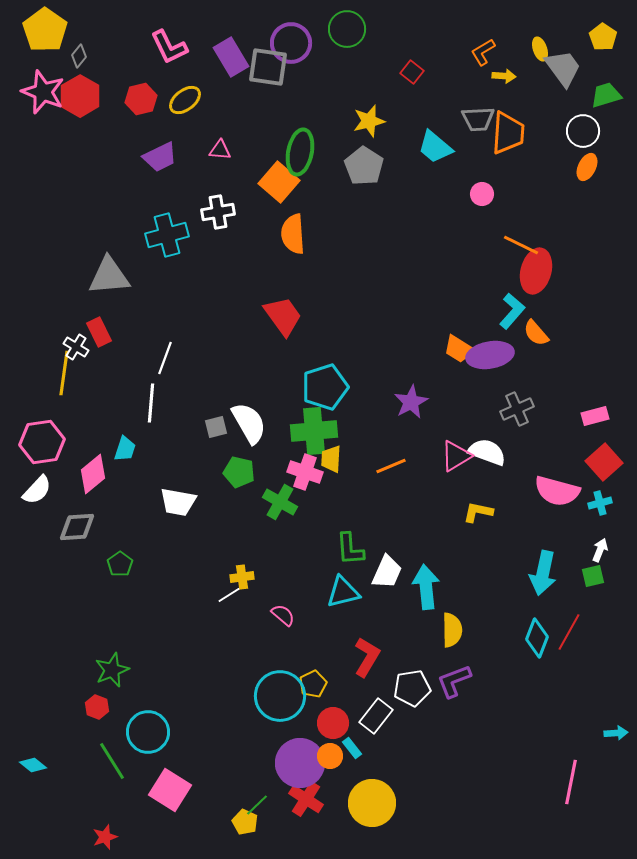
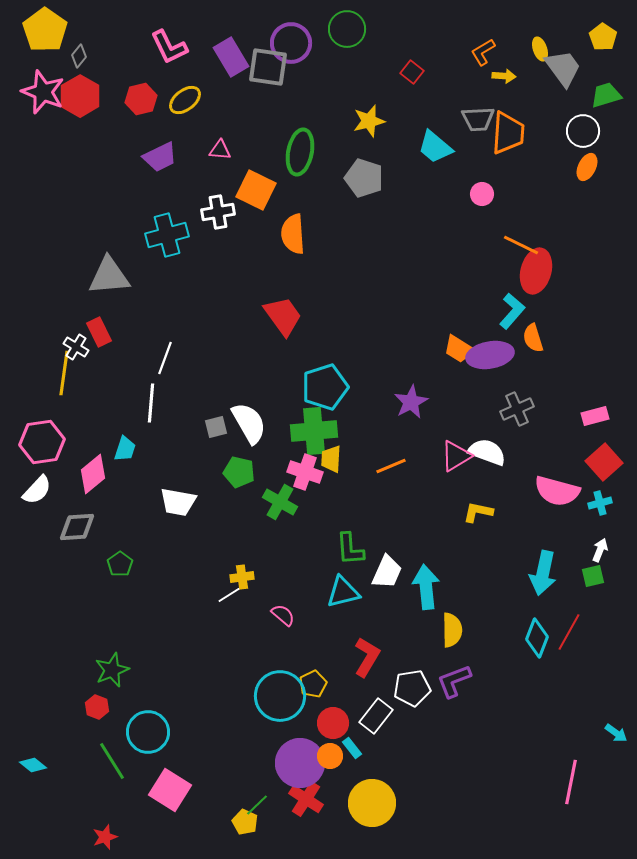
gray pentagon at (364, 166): moved 12 px down; rotated 15 degrees counterclockwise
orange square at (279, 182): moved 23 px left, 8 px down; rotated 15 degrees counterclockwise
orange semicircle at (536, 333): moved 3 px left, 5 px down; rotated 24 degrees clockwise
cyan arrow at (616, 733): rotated 40 degrees clockwise
